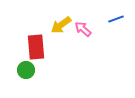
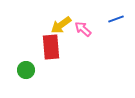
red rectangle: moved 15 px right
